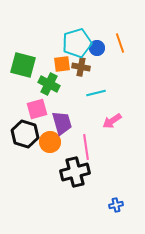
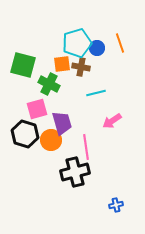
orange circle: moved 1 px right, 2 px up
